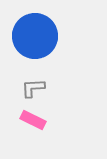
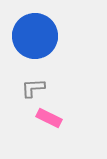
pink rectangle: moved 16 px right, 2 px up
